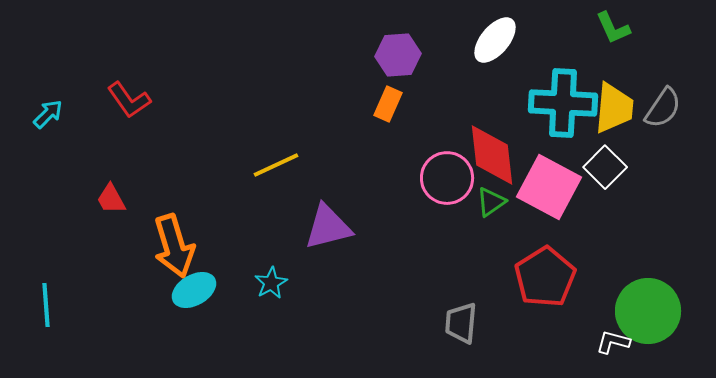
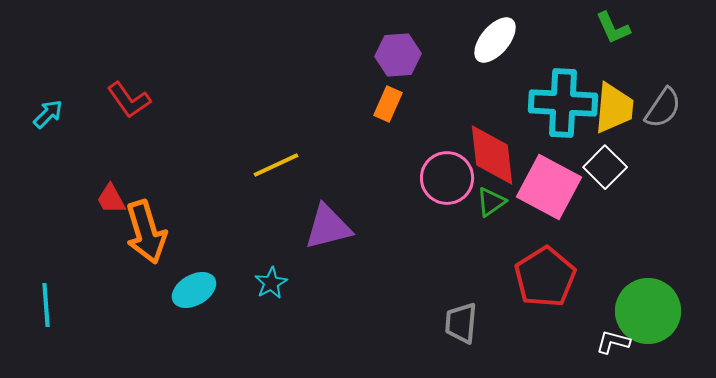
orange arrow: moved 28 px left, 14 px up
